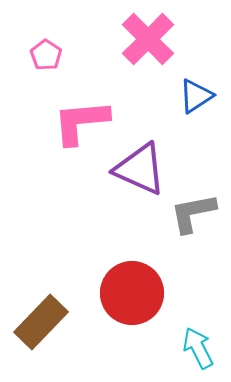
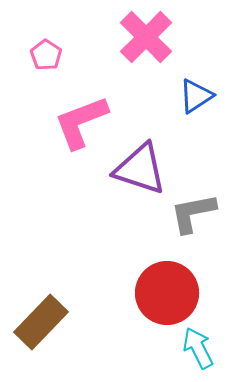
pink cross: moved 2 px left, 2 px up
pink L-shape: rotated 16 degrees counterclockwise
purple triangle: rotated 6 degrees counterclockwise
red circle: moved 35 px right
